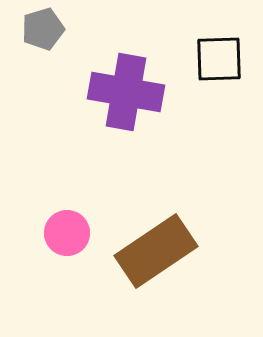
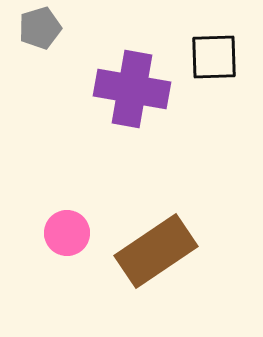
gray pentagon: moved 3 px left, 1 px up
black square: moved 5 px left, 2 px up
purple cross: moved 6 px right, 3 px up
